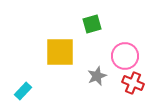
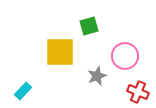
green square: moved 3 px left, 2 px down
red cross: moved 5 px right, 9 px down
